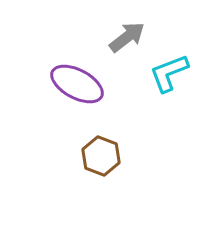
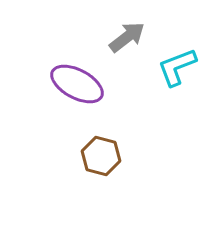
cyan L-shape: moved 8 px right, 6 px up
brown hexagon: rotated 6 degrees counterclockwise
